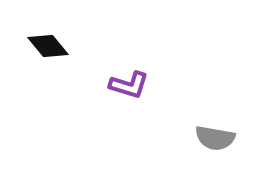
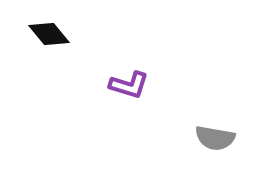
black diamond: moved 1 px right, 12 px up
